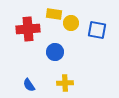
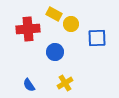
yellow rectangle: rotated 21 degrees clockwise
yellow circle: moved 1 px down
blue square: moved 8 px down; rotated 12 degrees counterclockwise
yellow cross: rotated 28 degrees counterclockwise
